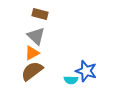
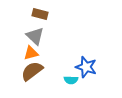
gray triangle: moved 1 px left
orange triangle: moved 1 px left; rotated 14 degrees clockwise
blue star: moved 4 px up
